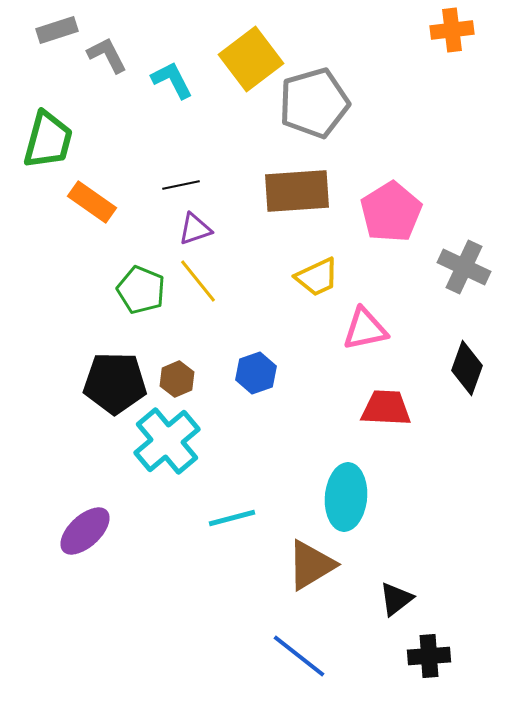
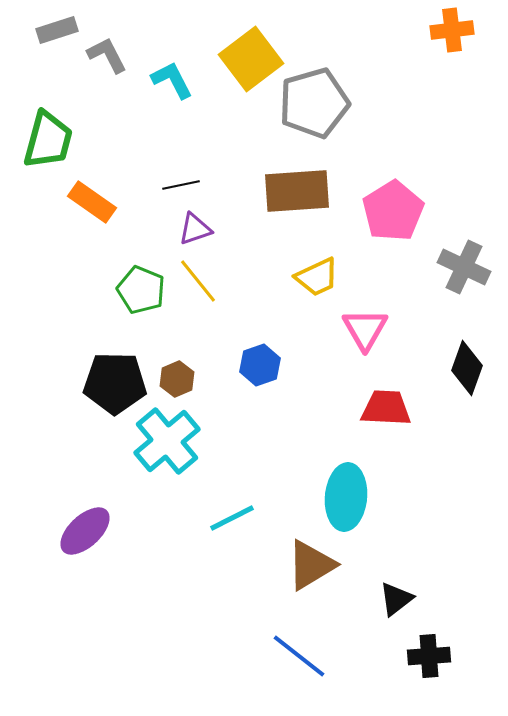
pink pentagon: moved 2 px right, 1 px up
pink triangle: rotated 48 degrees counterclockwise
blue hexagon: moved 4 px right, 8 px up
cyan line: rotated 12 degrees counterclockwise
